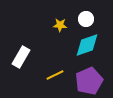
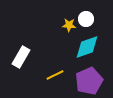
yellow star: moved 9 px right
cyan diamond: moved 2 px down
